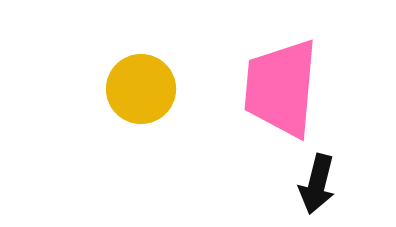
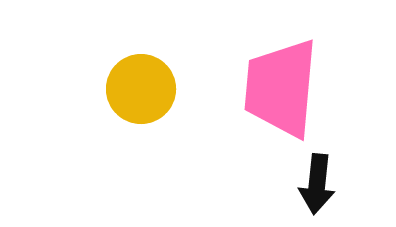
black arrow: rotated 8 degrees counterclockwise
